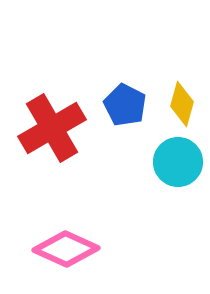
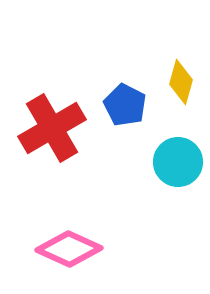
yellow diamond: moved 1 px left, 22 px up
pink diamond: moved 3 px right
